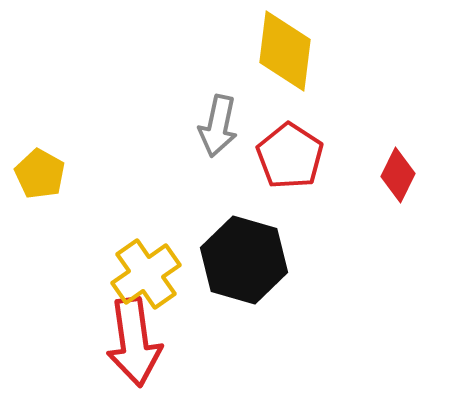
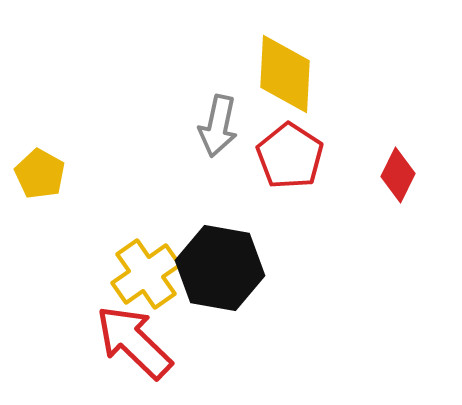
yellow diamond: moved 23 px down; rotated 4 degrees counterclockwise
black hexagon: moved 24 px left, 8 px down; rotated 6 degrees counterclockwise
red arrow: rotated 142 degrees clockwise
